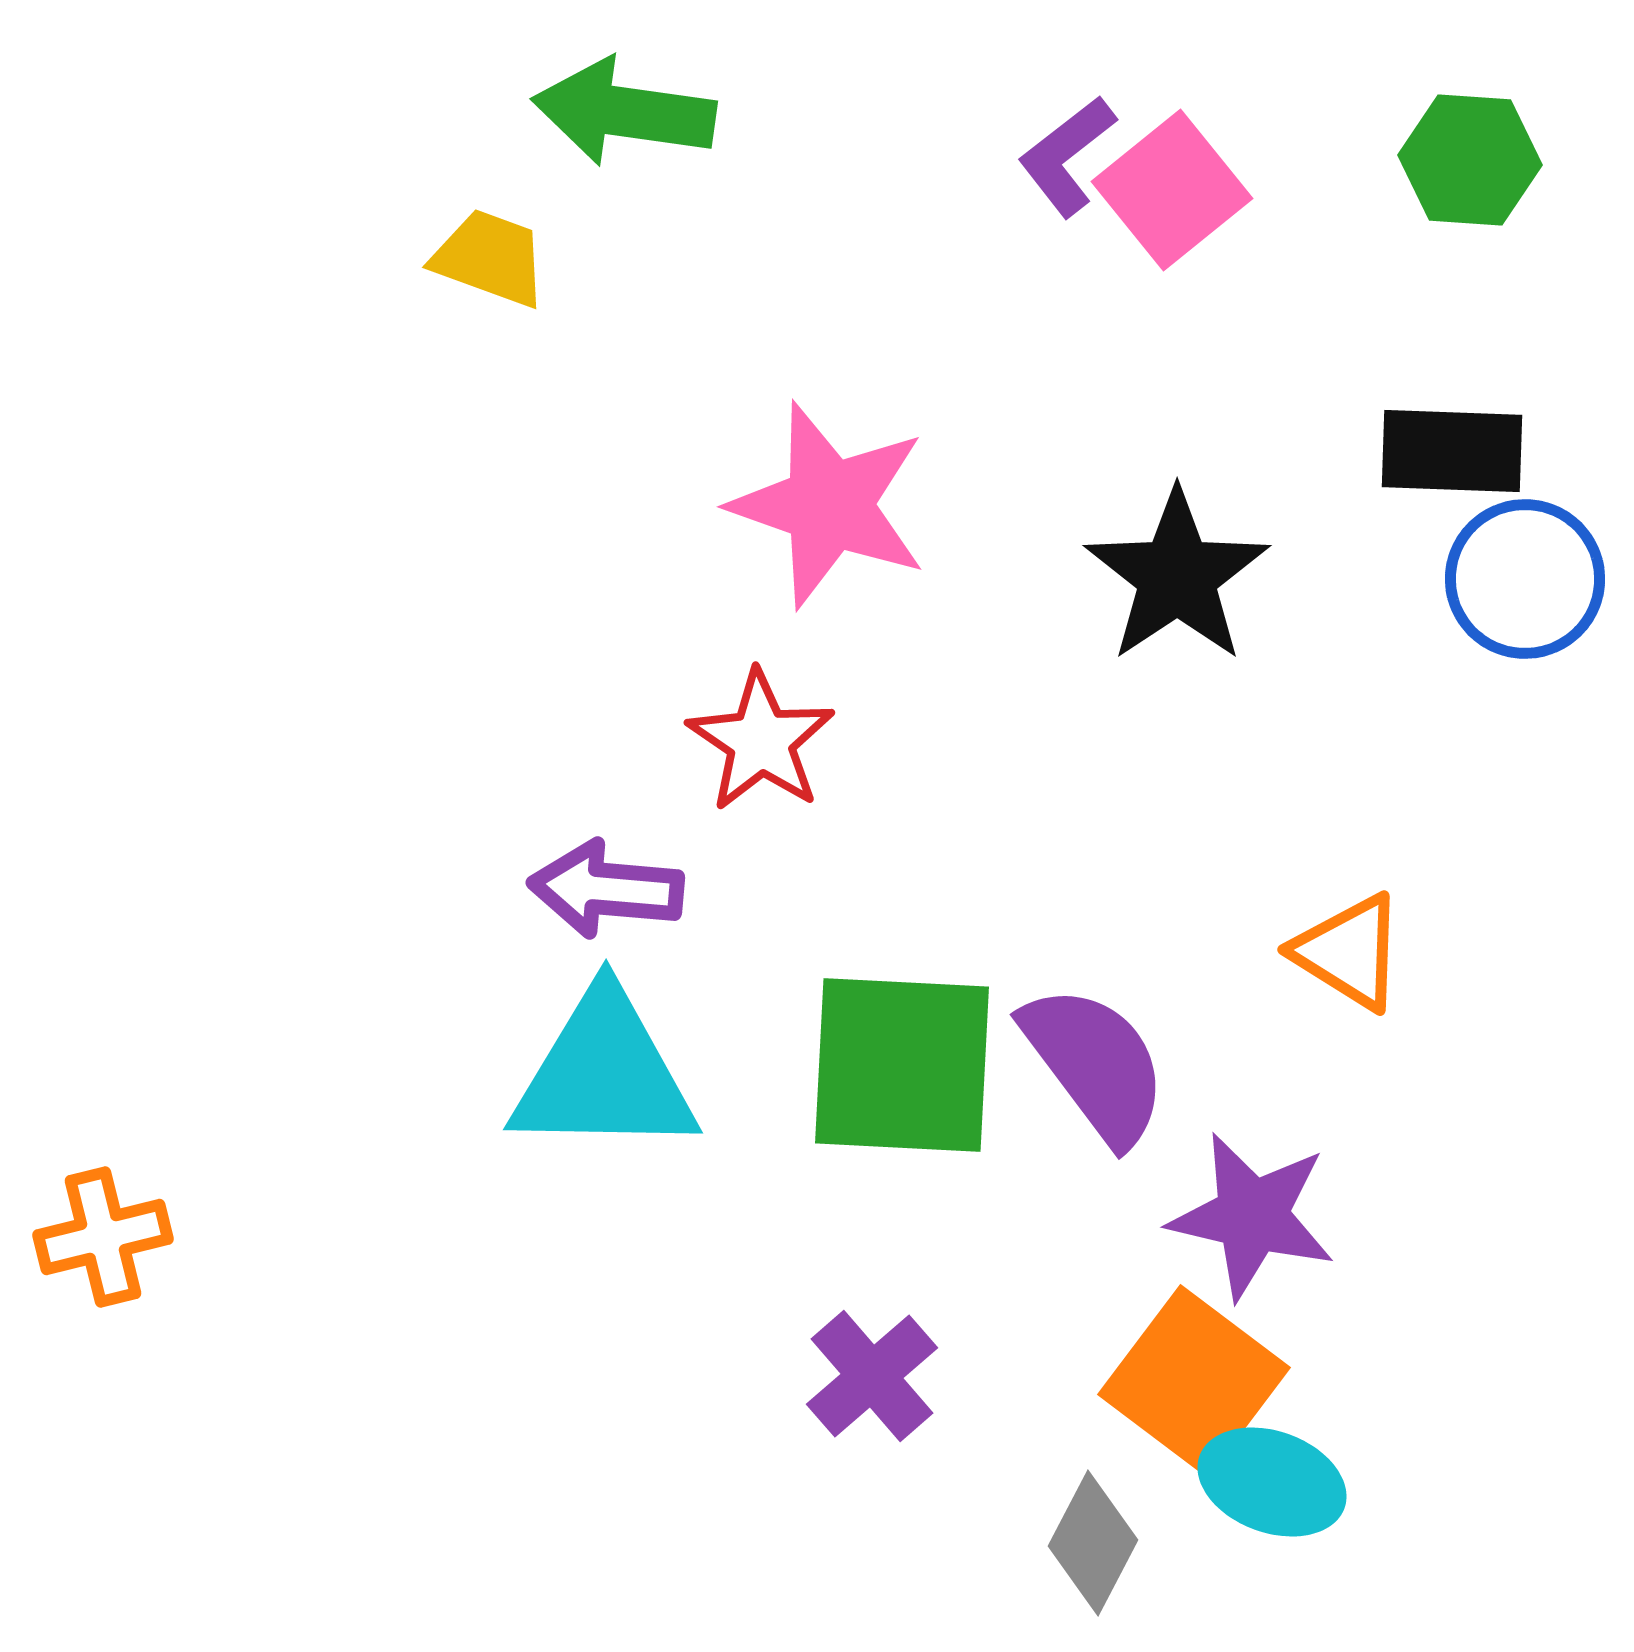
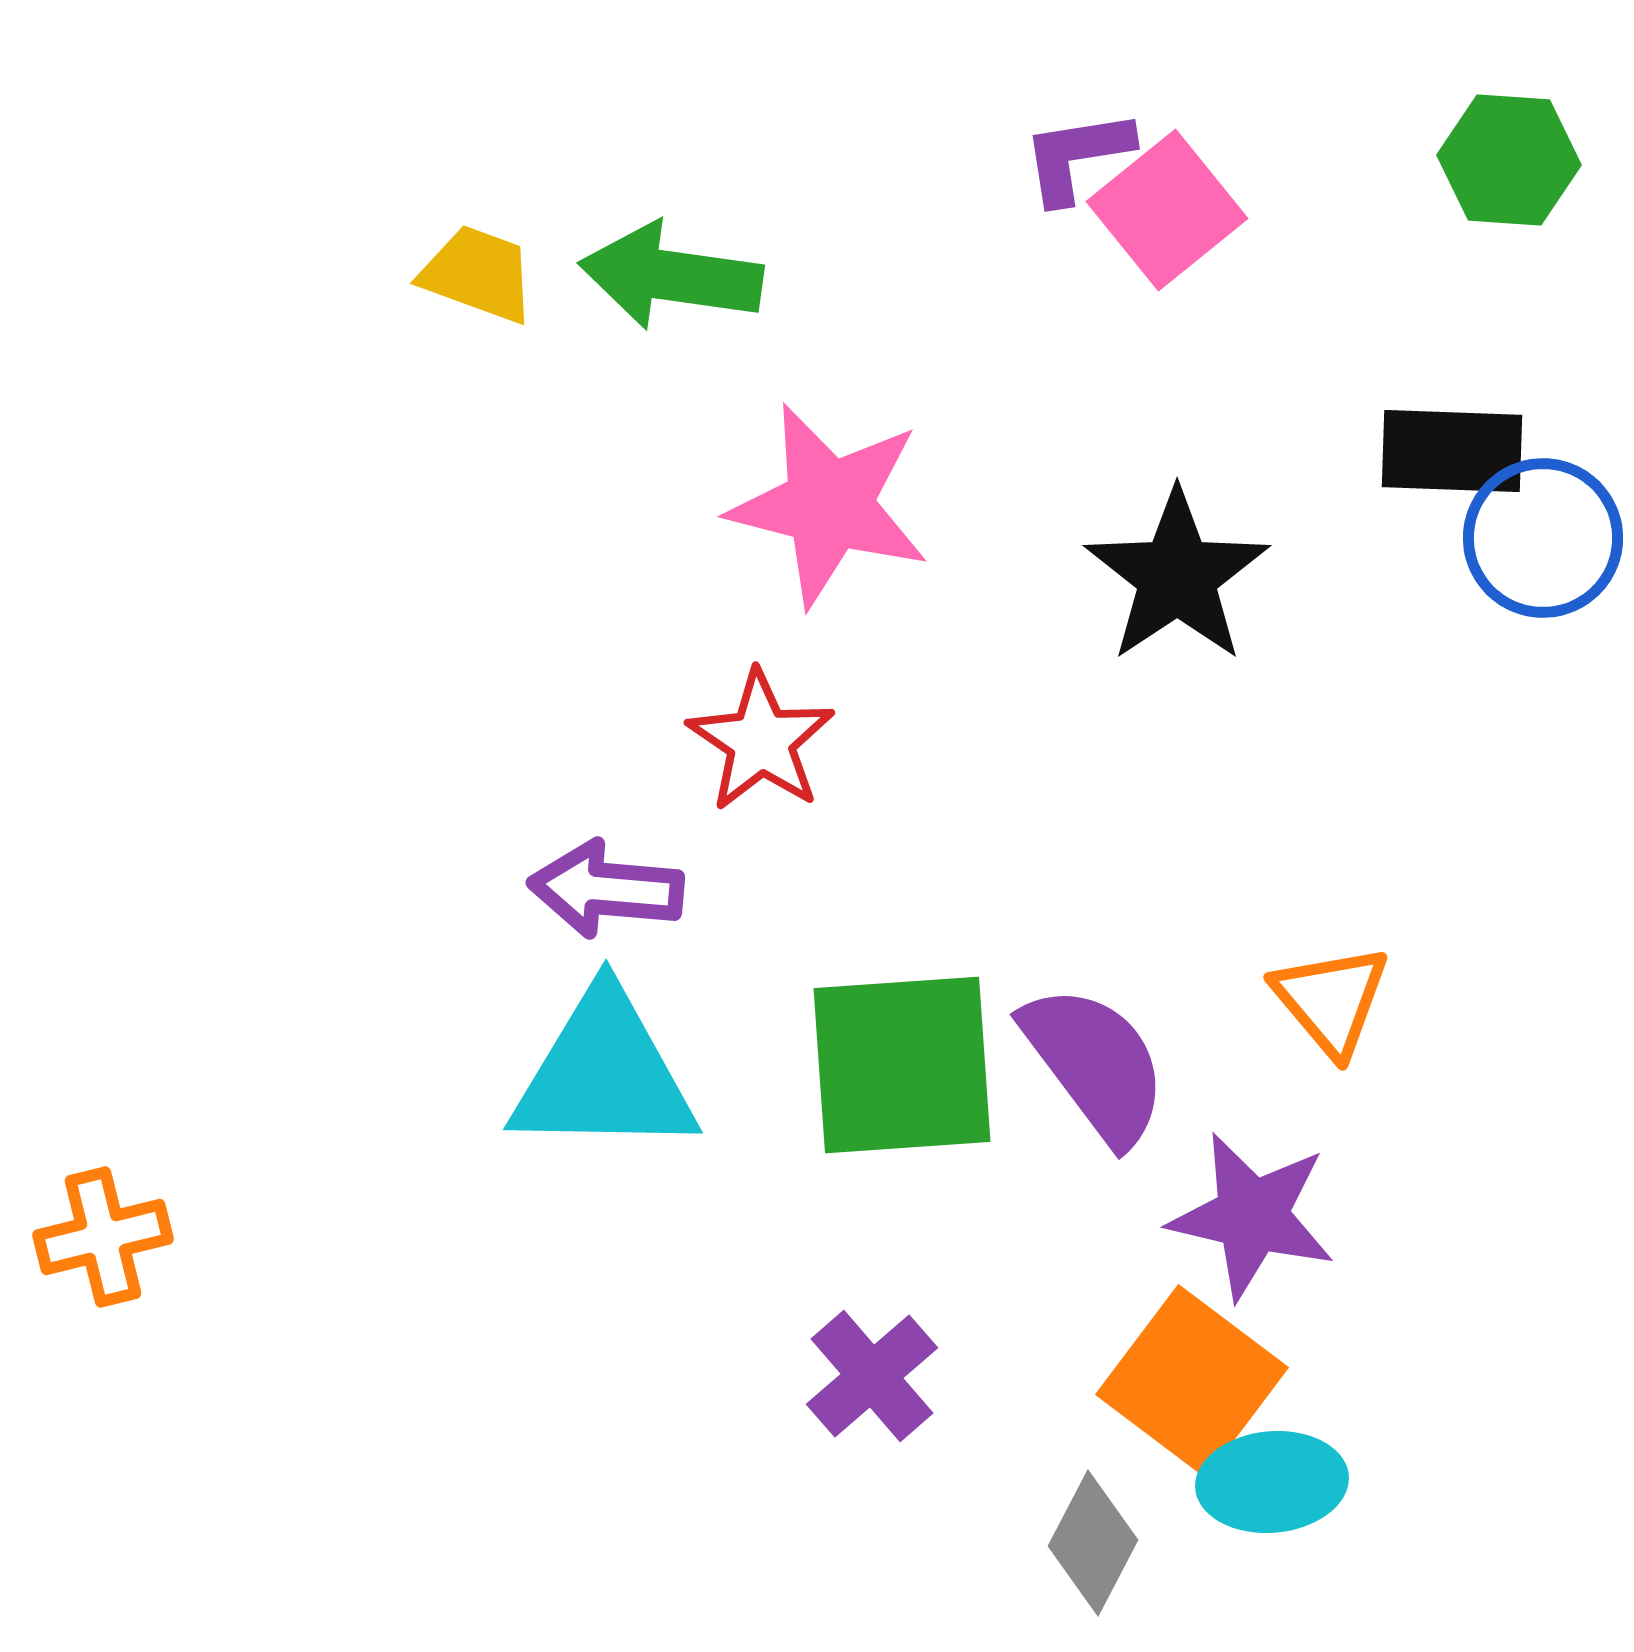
green arrow: moved 47 px right, 164 px down
purple L-shape: moved 10 px right; rotated 29 degrees clockwise
green hexagon: moved 39 px right
pink square: moved 5 px left, 20 px down
yellow trapezoid: moved 12 px left, 16 px down
pink star: rotated 5 degrees counterclockwise
blue circle: moved 18 px right, 41 px up
orange triangle: moved 18 px left, 48 px down; rotated 18 degrees clockwise
green square: rotated 7 degrees counterclockwise
orange square: moved 2 px left
cyan ellipse: rotated 25 degrees counterclockwise
